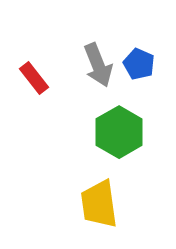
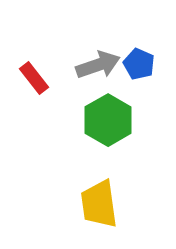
gray arrow: rotated 87 degrees counterclockwise
green hexagon: moved 11 px left, 12 px up
